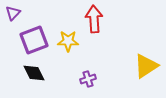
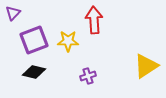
red arrow: moved 1 px down
black diamond: moved 1 px up; rotated 50 degrees counterclockwise
purple cross: moved 3 px up
